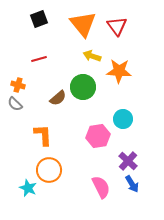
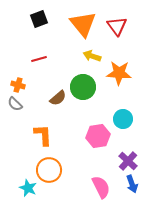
orange star: moved 2 px down
blue arrow: rotated 12 degrees clockwise
